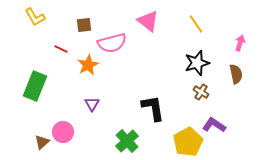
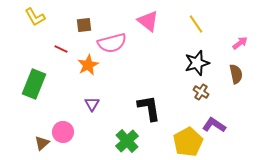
pink arrow: rotated 35 degrees clockwise
green rectangle: moved 1 px left, 2 px up
black L-shape: moved 4 px left
brown triangle: moved 1 px down
